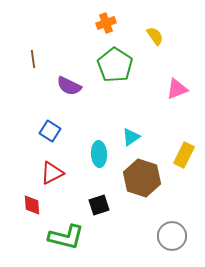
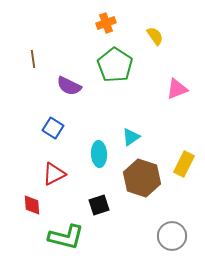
blue square: moved 3 px right, 3 px up
yellow rectangle: moved 9 px down
red triangle: moved 2 px right, 1 px down
